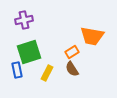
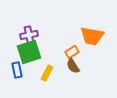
purple cross: moved 5 px right, 15 px down
brown semicircle: moved 1 px right, 3 px up
